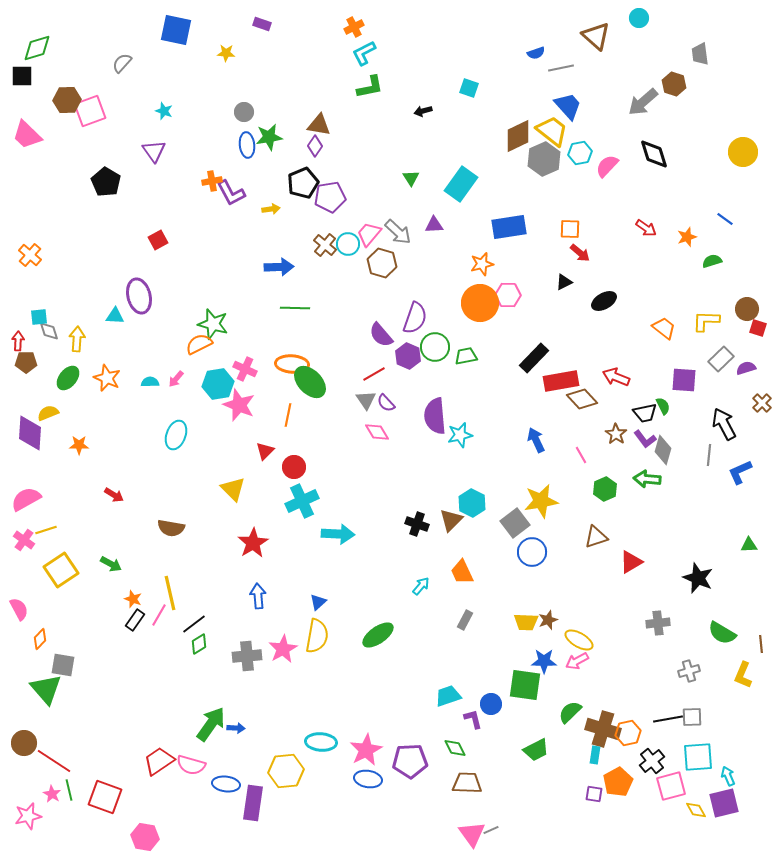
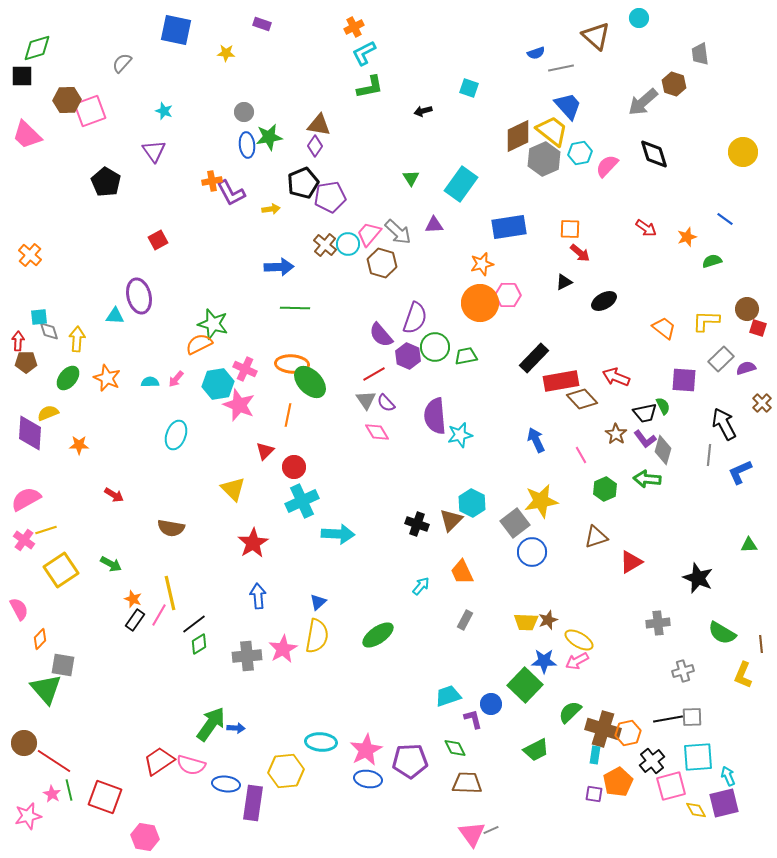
gray cross at (689, 671): moved 6 px left
green square at (525, 685): rotated 36 degrees clockwise
